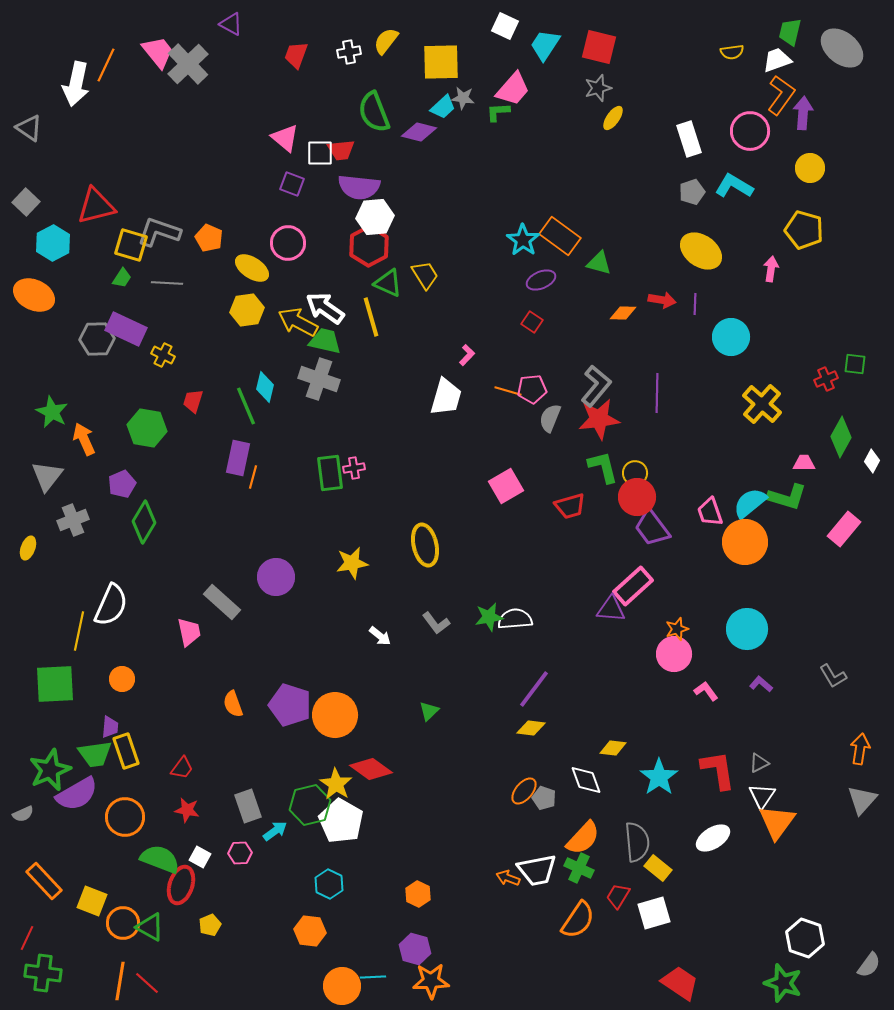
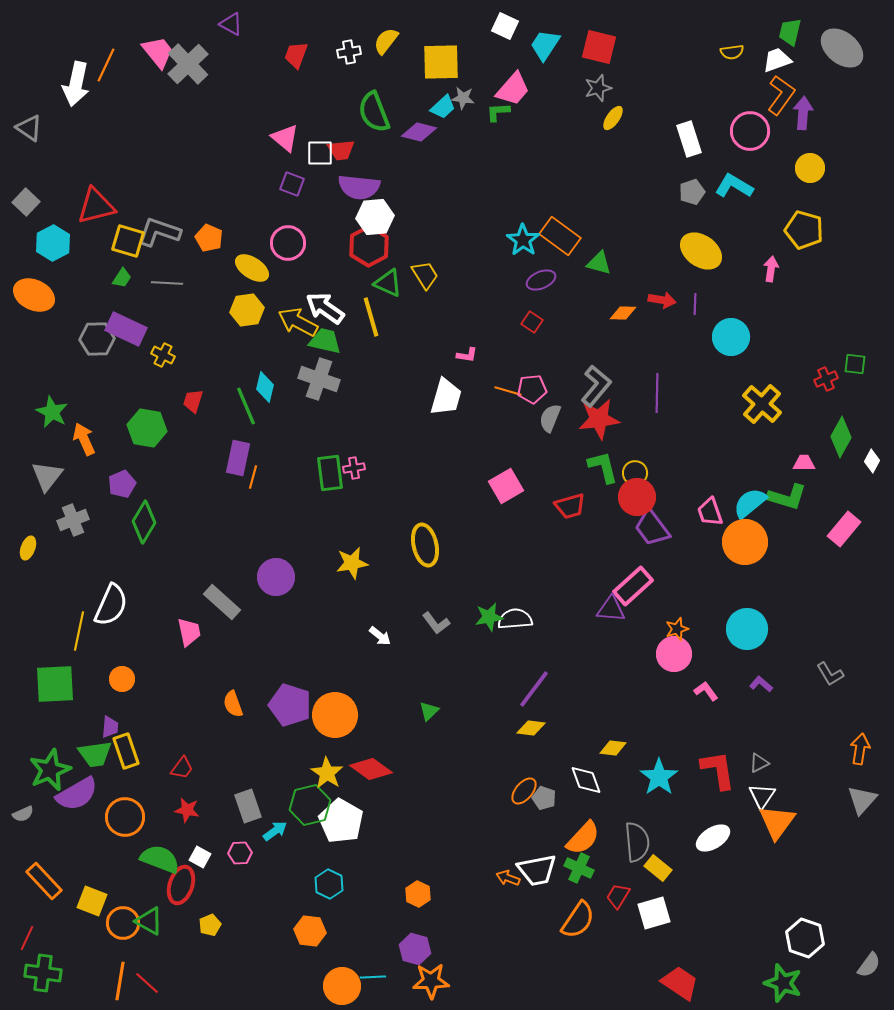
yellow square at (131, 245): moved 3 px left, 4 px up
pink L-shape at (467, 355): rotated 55 degrees clockwise
gray L-shape at (833, 676): moved 3 px left, 2 px up
yellow star at (336, 784): moved 9 px left, 11 px up
green triangle at (150, 927): moved 1 px left, 6 px up
